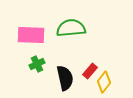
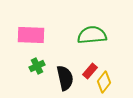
green semicircle: moved 21 px right, 7 px down
green cross: moved 2 px down
